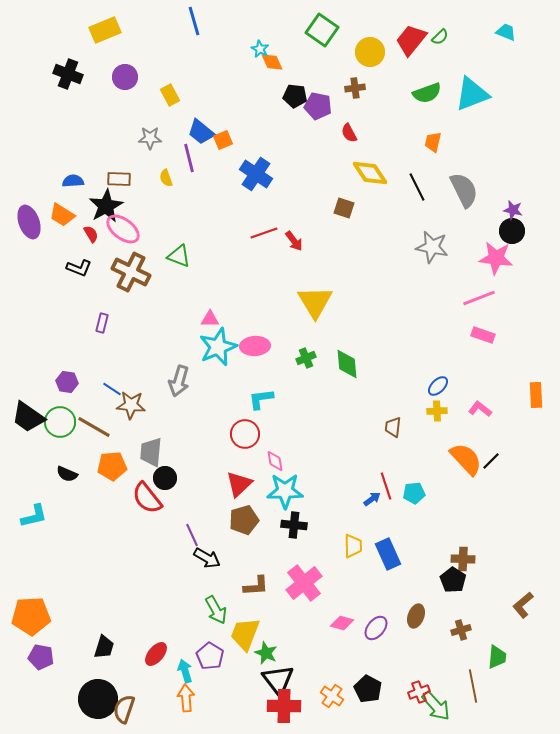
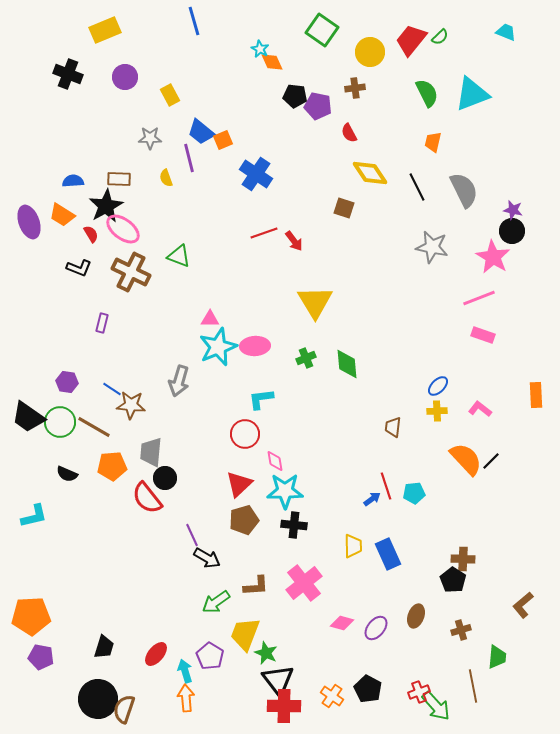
green semicircle at (427, 93): rotated 96 degrees counterclockwise
pink star at (496, 258): moved 3 px left, 1 px up; rotated 24 degrees clockwise
green arrow at (216, 610): moved 8 px up; rotated 84 degrees clockwise
